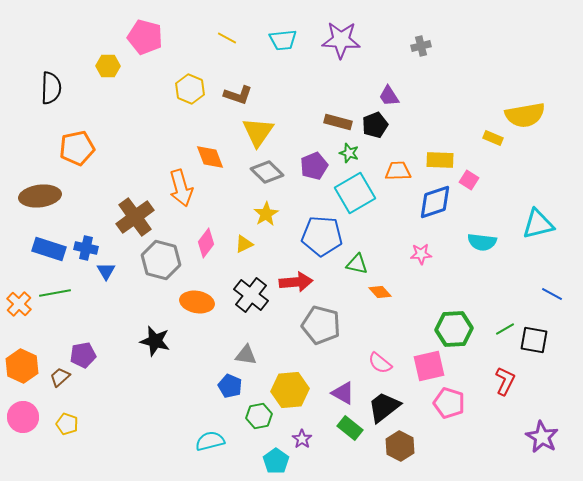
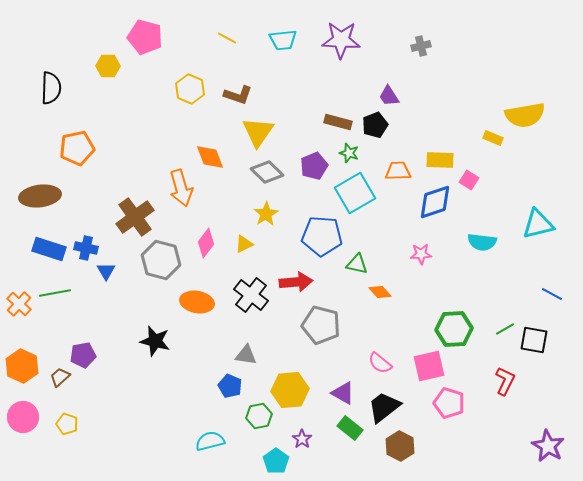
purple star at (542, 437): moved 6 px right, 9 px down
